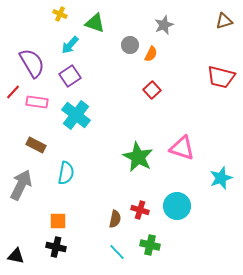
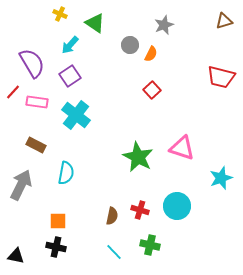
green triangle: rotated 15 degrees clockwise
brown semicircle: moved 3 px left, 3 px up
cyan line: moved 3 px left
